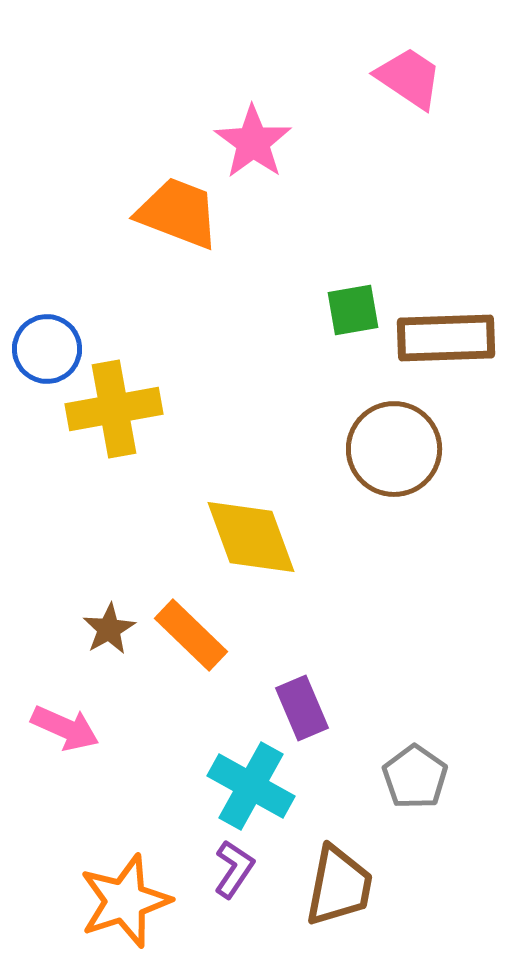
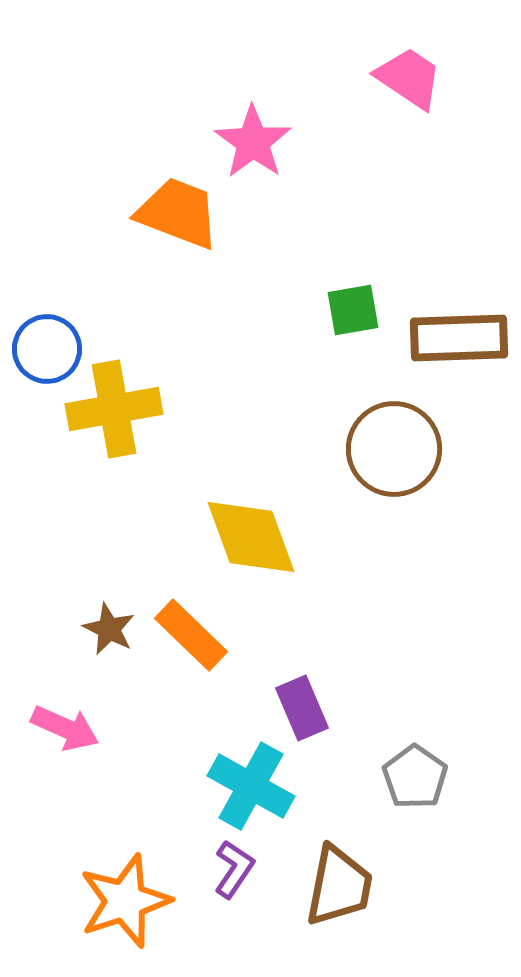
brown rectangle: moved 13 px right
brown star: rotated 16 degrees counterclockwise
